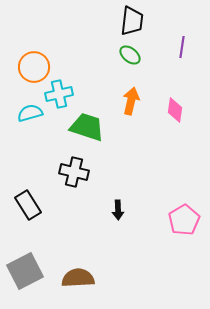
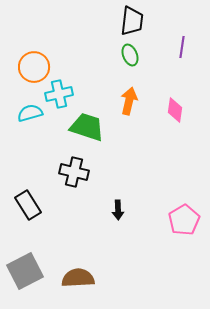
green ellipse: rotated 30 degrees clockwise
orange arrow: moved 2 px left
